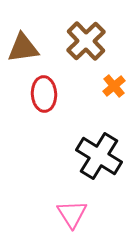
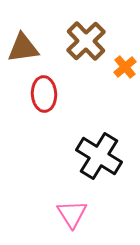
orange cross: moved 11 px right, 19 px up
